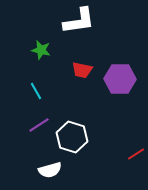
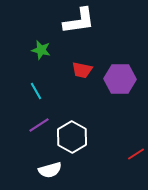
white hexagon: rotated 12 degrees clockwise
